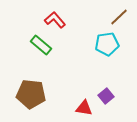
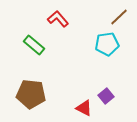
red L-shape: moved 3 px right, 1 px up
green rectangle: moved 7 px left
red triangle: rotated 18 degrees clockwise
